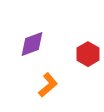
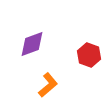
red hexagon: moved 1 px right, 1 px down; rotated 10 degrees counterclockwise
